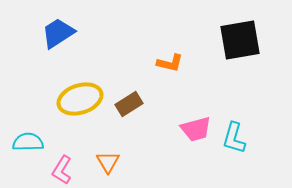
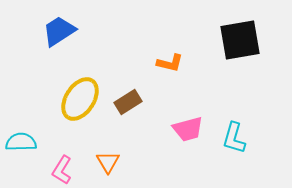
blue trapezoid: moved 1 px right, 2 px up
yellow ellipse: rotated 39 degrees counterclockwise
brown rectangle: moved 1 px left, 2 px up
pink trapezoid: moved 8 px left
cyan semicircle: moved 7 px left
